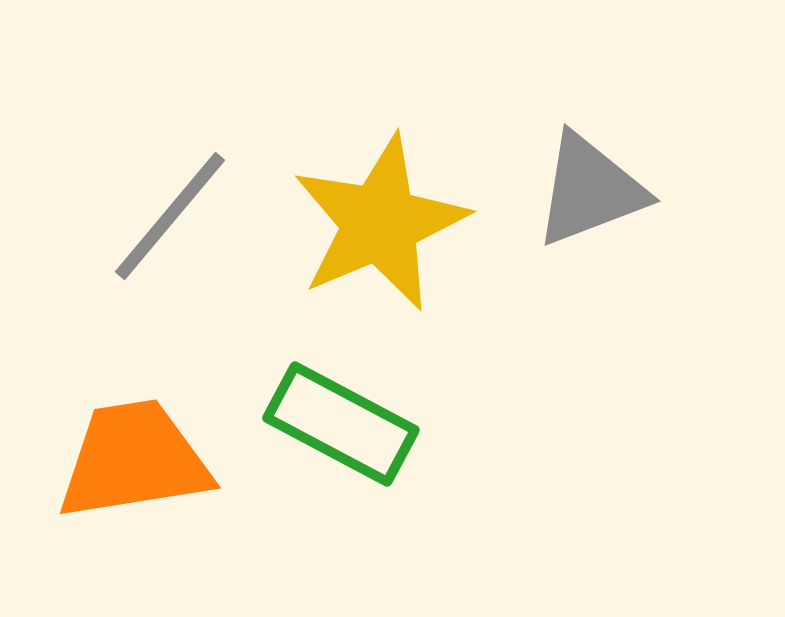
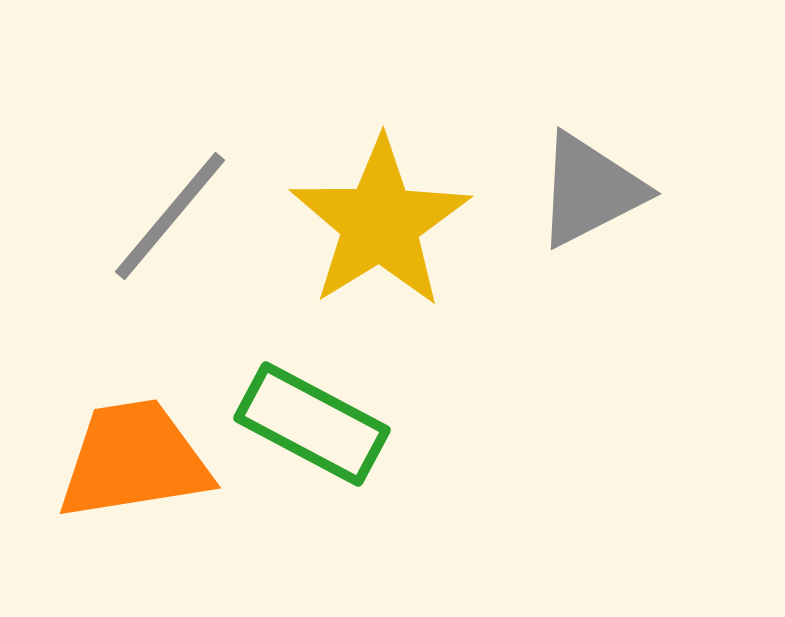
gray triangle: rotated 6 degrees counterclockwise
yellow star: rotated 9 degrees counterclockwise
green rectangle: moved 29 px left
